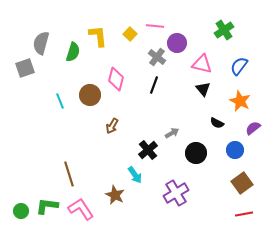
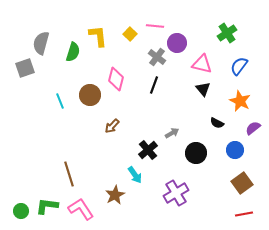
green cross: moved 3 px right, 3 px down
brown arrow: rotated 14 degrees clockwise
brown star: rotated 18 degrees clockwise
